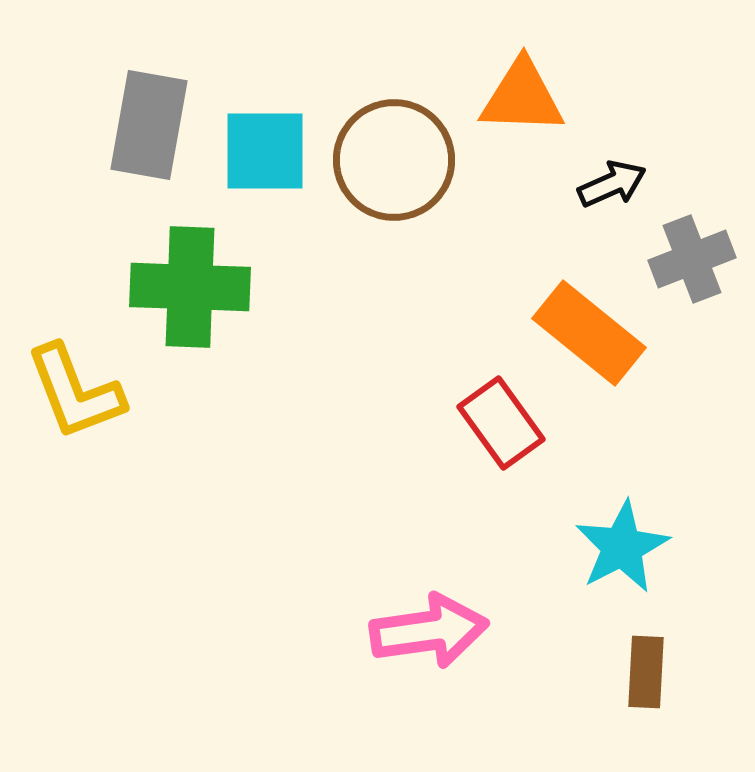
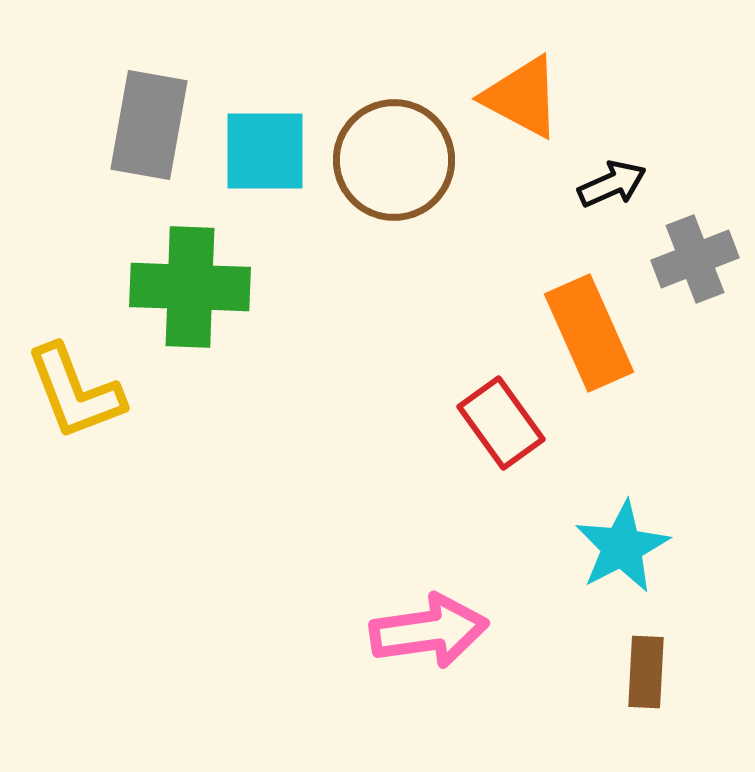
orange triangle: rotated 26 degrees clockwise
gray cross: moved 3 px right
orange rectangle: rotated 27 degrees clockwise
